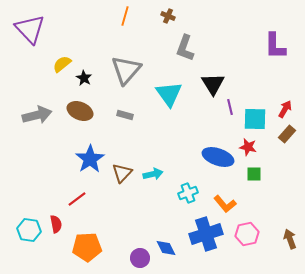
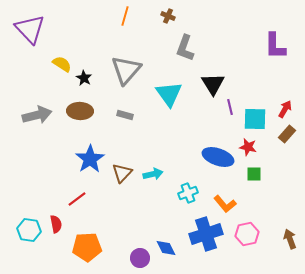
yellow semicircle: rotated 72 degrees clockwise
brown ellipse: rotated 20 degrees counterclockwise
